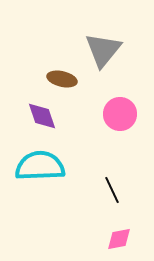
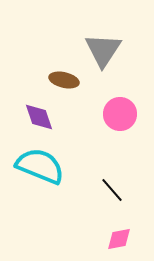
gray triangle: rotated 6 degrees counterclockwise
brown ellipse: moved 2 px right, 1 px down
purple diamond: moved 3 px left, 1 px down
cyan semicircle: rotated 24 degrees clockwise
black line: rotated 16 degrees counterclockwise
